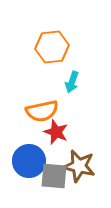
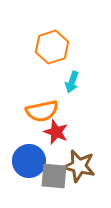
orange hexagon: rotated 12 degrees counterclockwise
